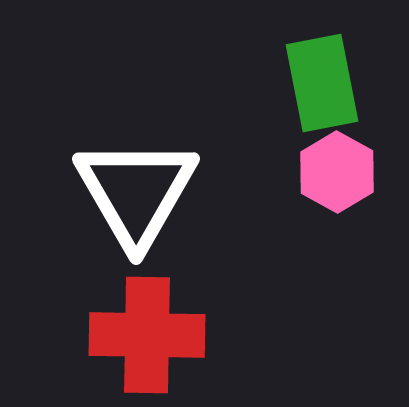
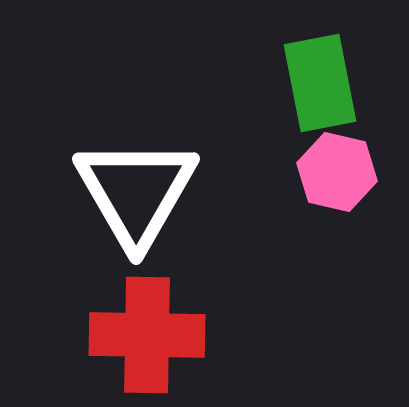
green rectangle: moved 2 px left
pink hexagon: rotated 16 degrees counterclockwise
